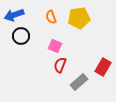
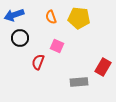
yellow pentagon: rotated 15 degrees clockwise
black circle: moved 1 px left, 2 px down
pink square: moved 2 px right
red semicircle: moved 22 px left, 3 px up
gray rectangle: rotated 36 degrees clockwise
